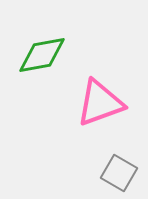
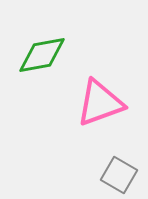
gray square: moved 2 px down
